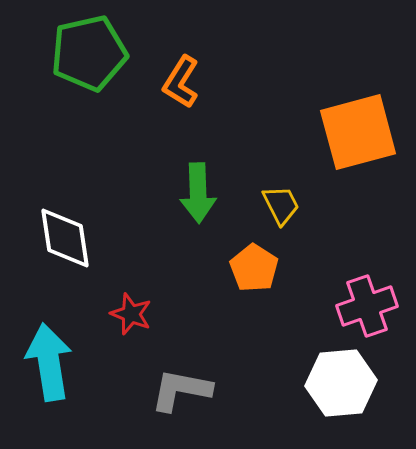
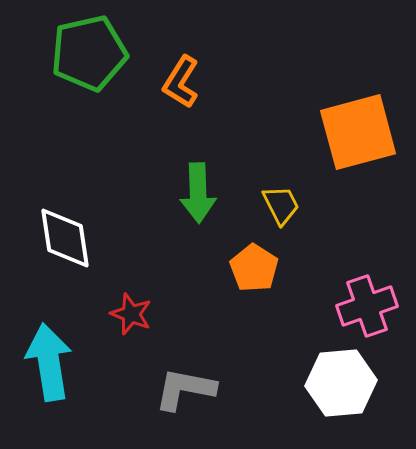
gray L-shape: moved 4 px right, 1 px up
